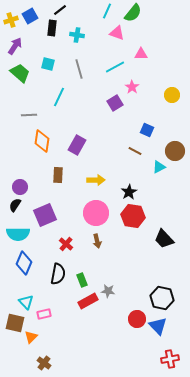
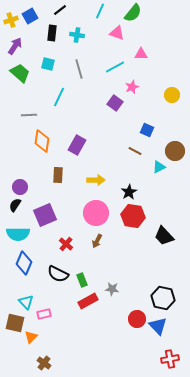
cyan line at (107, 11): moved 7 px left
black rectangle at (52, 28): moved 5 px down
pink star at (132, 87): rotated 16 degrees clockwise
purple square at (115, 103): rotated 21 degrees counterclockwise
black trapezoid at (164, 239): moved 3 px up
brown arrow at (97, 241): rotated 40 degrees clockwise
black semicircle at (58, 274): rotated 105 degrees clockwise
gray star at (108, 291): moved 4 px right, 2 px up
black hexagon at (162, 298): moved 1 px right
